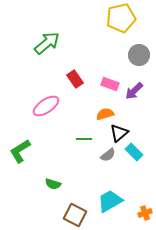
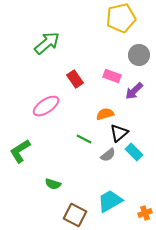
pink rectangle: moved 2 px right, 8 px up
green line: rotated 28 degrees clockwise
